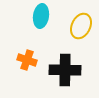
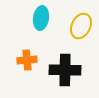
cyan ellipse: moved 2 px down
orange cross: rotated 24 degrees counterclockwise
